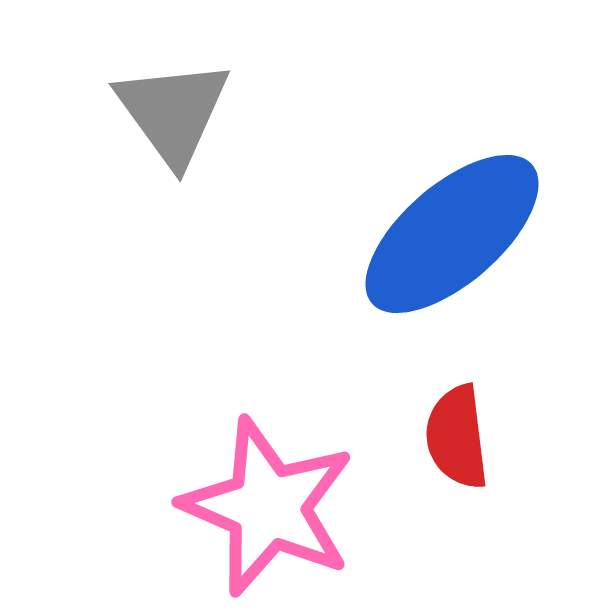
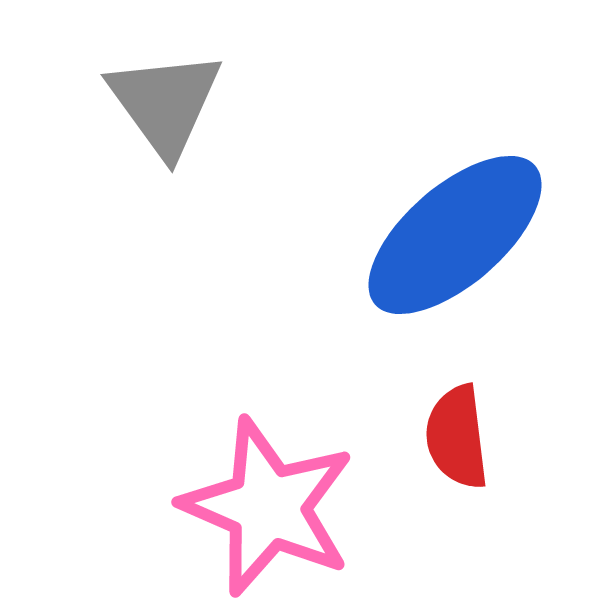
gray triangle: moved 8 px left, 9 px up
blue ellipse: moved 3 px right, 1 px down
